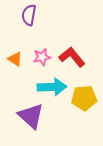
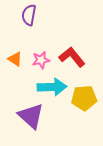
pink star: moved 1 px left, 3 px down
